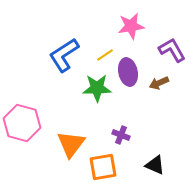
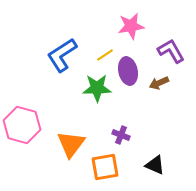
purple L-shape: moved 1 px left, 1 px down
blue L-shape: moved 2 px left
purple ellipse: moved 1 px up
pink hexagon: moved 2 px down
orange square: moved 2 px right
